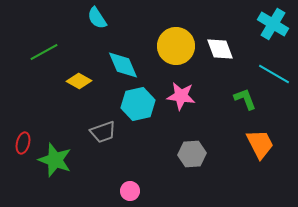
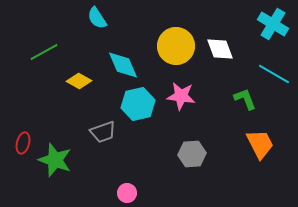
pink circle: moved 3 px left, 2 px down
